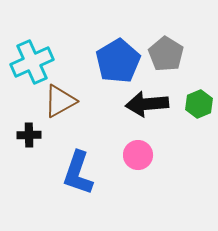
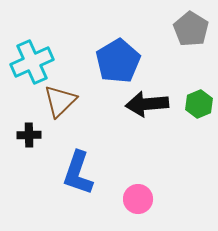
gray pentagon: moved 25 px right, 25 px up
brown triangle: rotated 15 degrees counterclockwise
pink circle: moved 44 px down
